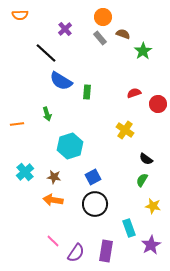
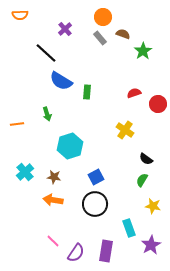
blue square: moved 3 px right
